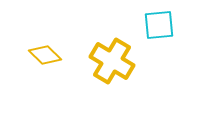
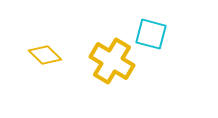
cyan square: moved 8 px left, 9 px down; rotated 20 degrees clockwise
